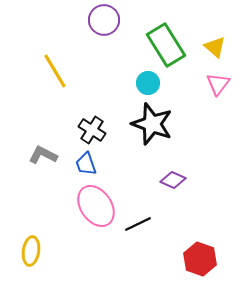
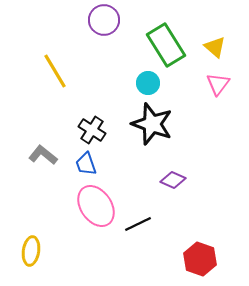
gray L-shape: rotated 12 degrees clockwise
